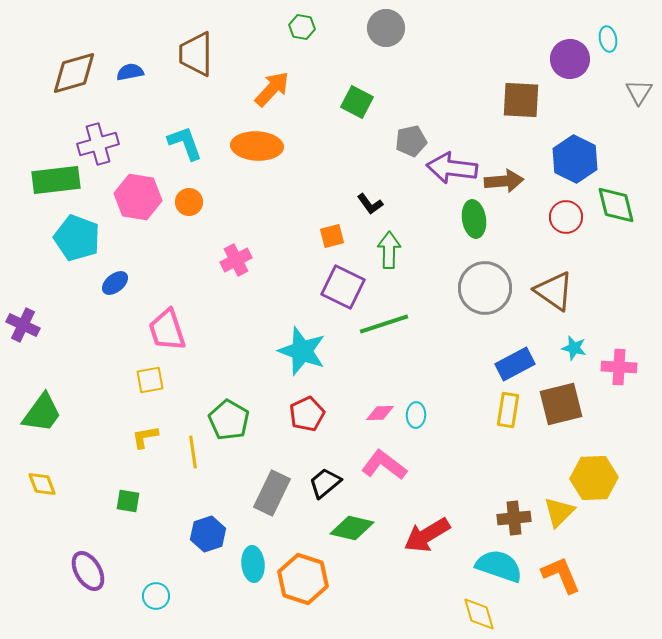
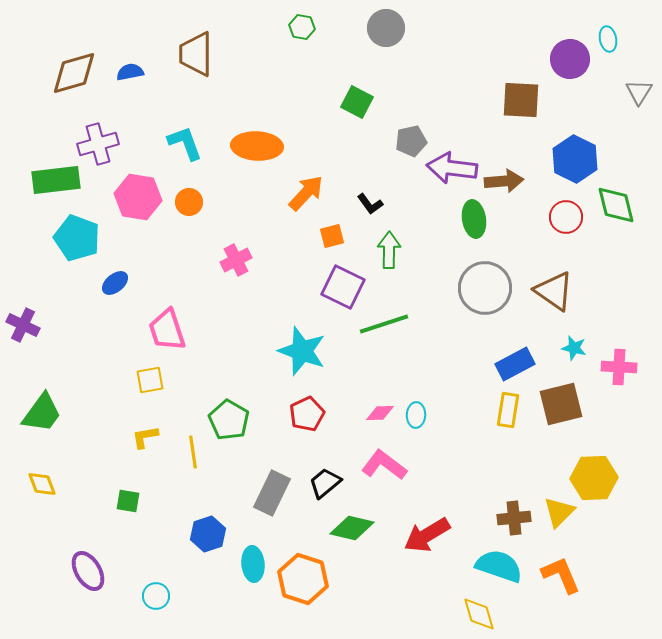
orange arrow at (272, 89): moved 34 px right, 104 px down
